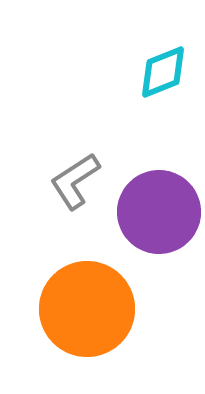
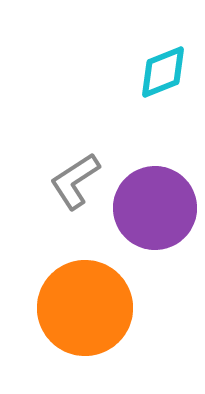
purple circle: moved 4 px left, 4 px up
orange circle: moved 2 px left, 1 px up
